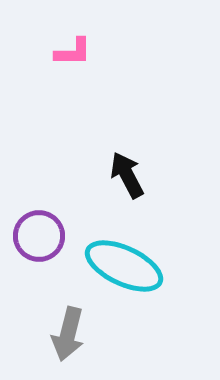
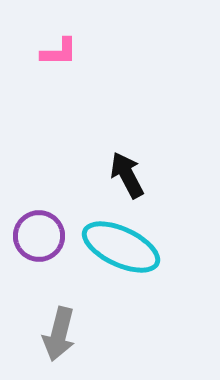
pink L-shape: moved 14 px left
cyan ellipse: moved 3 px left, 19 px up
gray arrow: moved 9 px left
